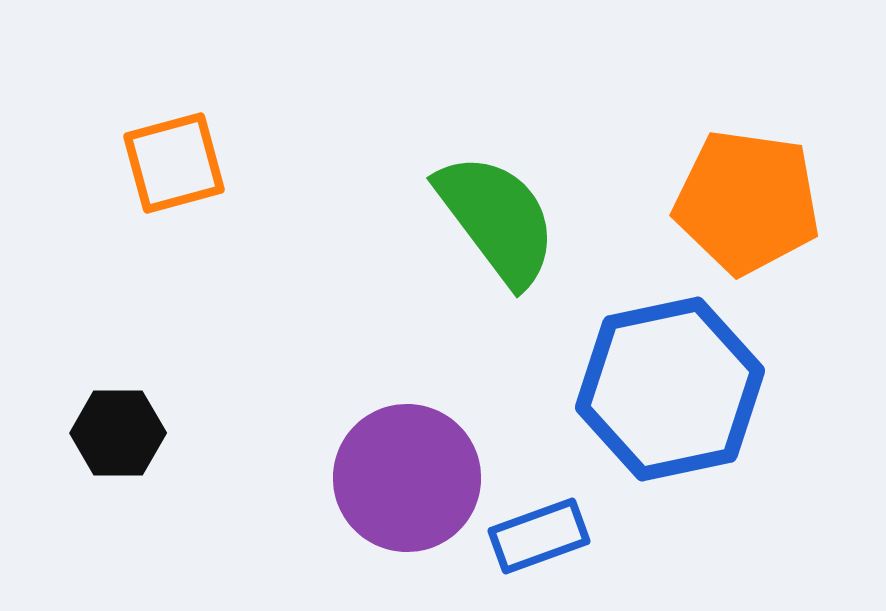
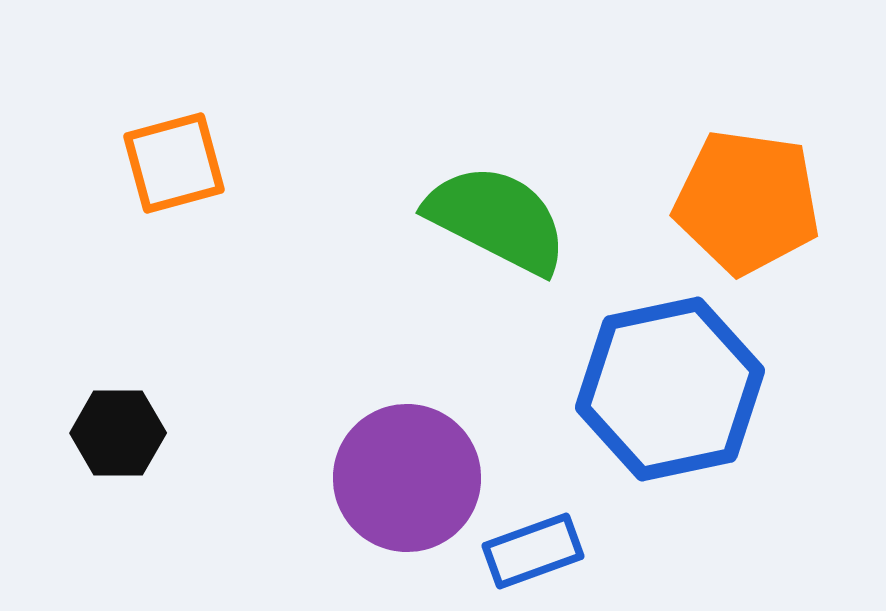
green semicircle: rotated 26 degrees counterclockwise
blue rectangle: moved 6 px left, 15 px down
